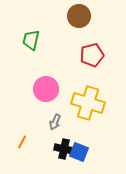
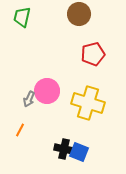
brown circle: moved 2 px up
green trapezoid: moved 9 px left, 23 px up
red pentagon: moved 1 px right, 1 px up
pink circle: moved 1 px right, 2 px down
gray arrow: moved 26 px left, 23 px up
orange line: moved 2 px left, 12 px up
